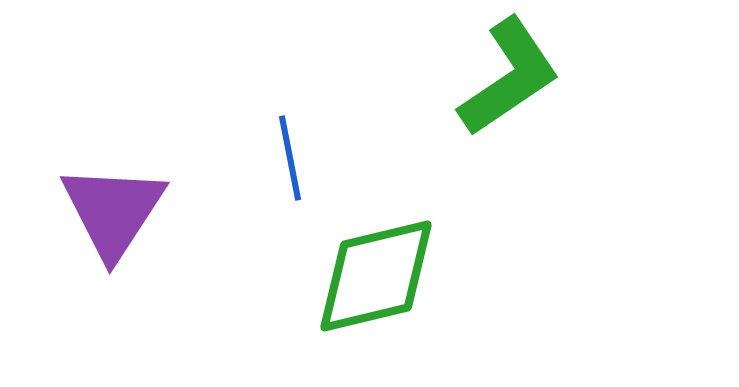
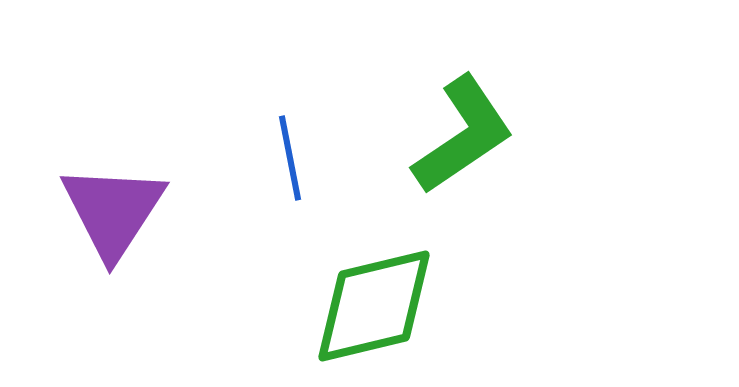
green L-shape: moved 46 px left, 58 px down
green diamond: moved 2 px left, 30 px down
